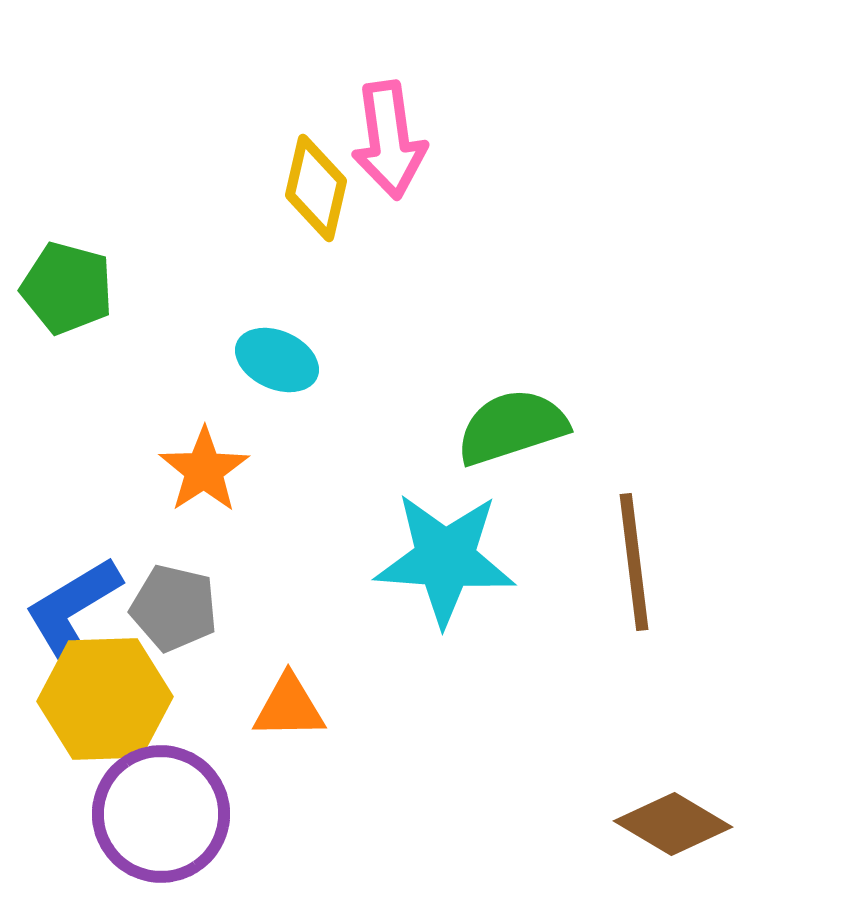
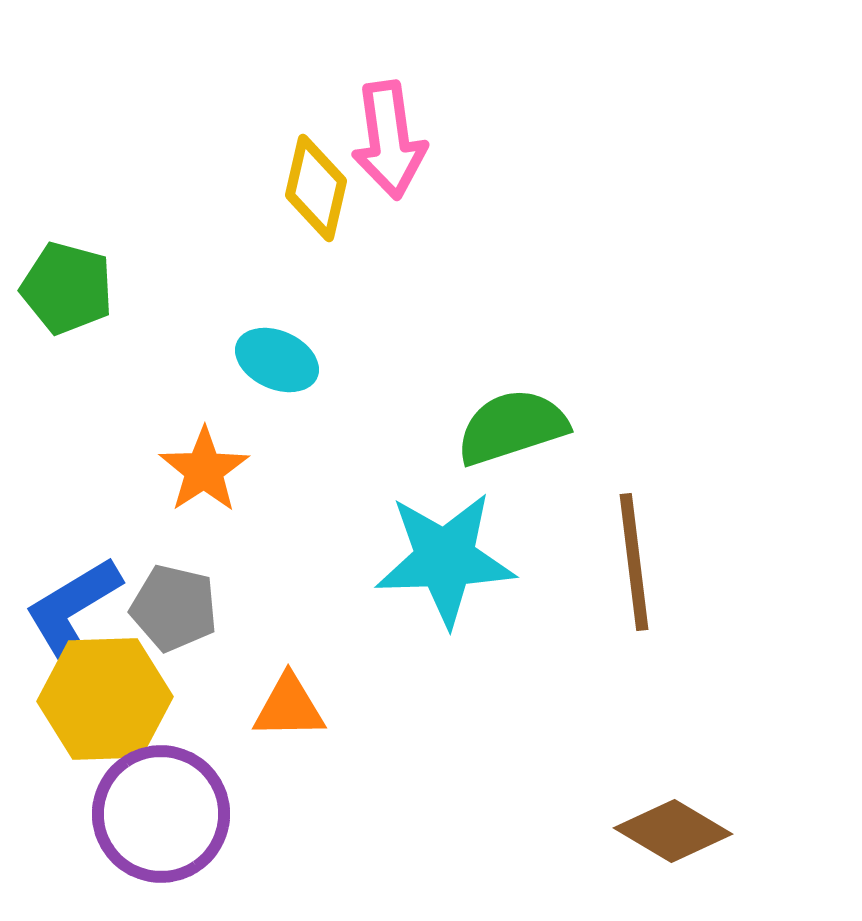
cyan star: rotated 6 degrees counterclockwise
brown diamond: moved 7 px down
